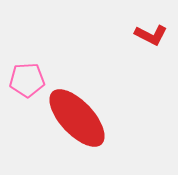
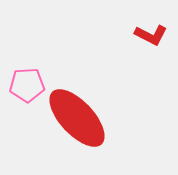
pink pentagon: moved 5 px down
